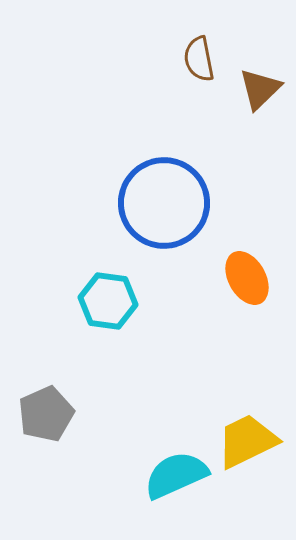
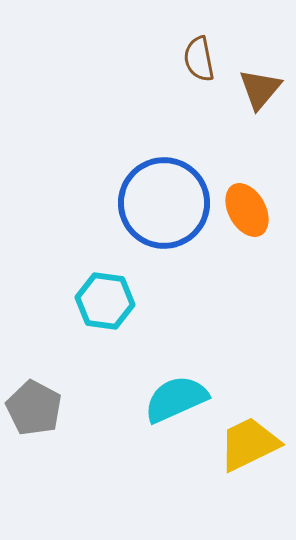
brown triangle: rotated 6 degrees counterclockwise
orange ellipse: moved 68 px up
cyan hexagon: moved 3 px left
gray pentagon: moved 12 px left, 6 px up; rotated 20 degrees counterclockwise
yellow trapezoid: moved 2 px right, 3 px down
cyan semicircle: moved 76 px up
